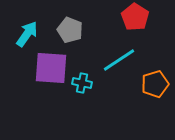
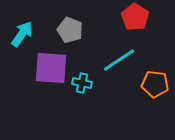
cyan arrow: moved 5 px left
orange pentagon: rotated 24 degrees clockwise
